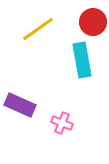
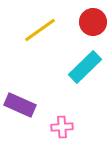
yellow line: moved 2 px right, 1 px down
cyan rectangle: moved 3 px right, 7 px down; rotated 56 degrees clockwise
pink cross: moved 4 px down; rotated 25 degrees counterclockwise
